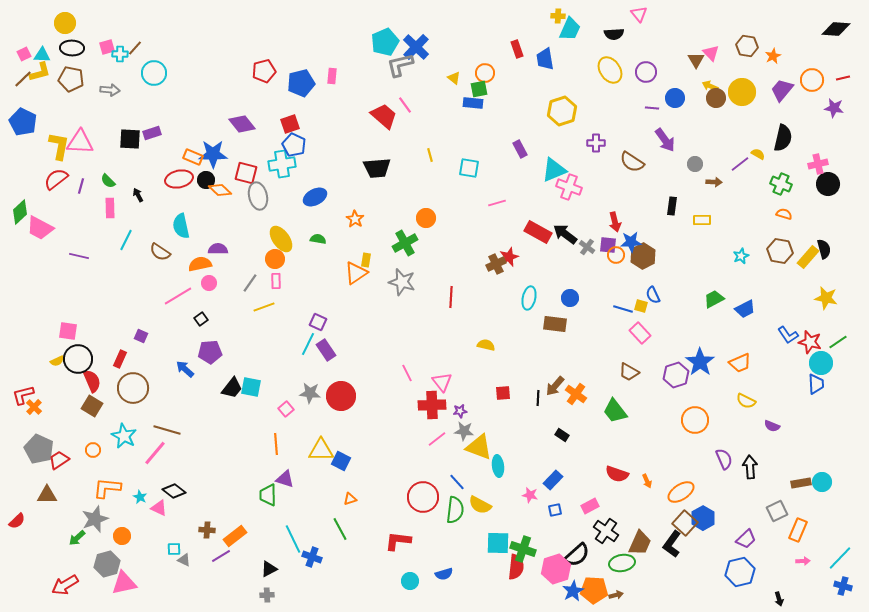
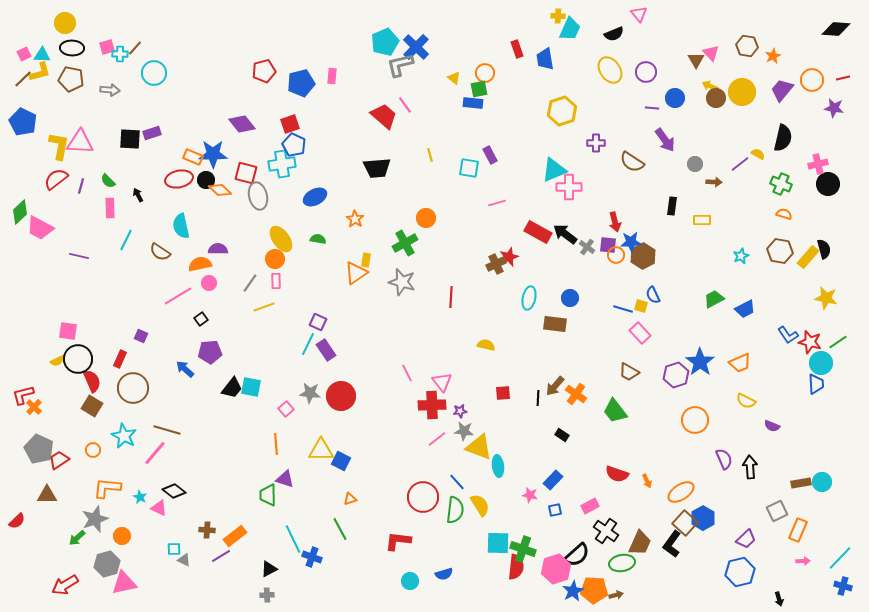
black semicircle at (614, 34): rotated 18 degrees counterclockwise
purple rectangle at (520, 149): moved 30 px left, 6 px down
pink cross at (569, 187): rotated 20 degrees counterclockwise
yellow semicircle at (480, 505): rotated 150 degrees counterclockwise
